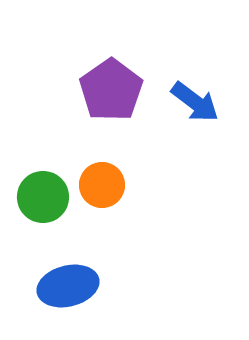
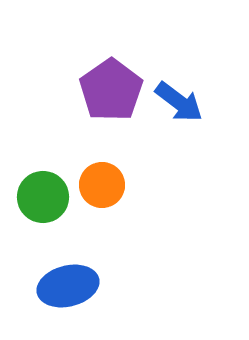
blue arrow: moved 16 px left
